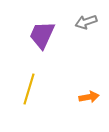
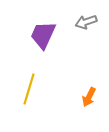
purple trapezoid: moved 1 px right
orange arrow: rotated 126 degrees clockwise
